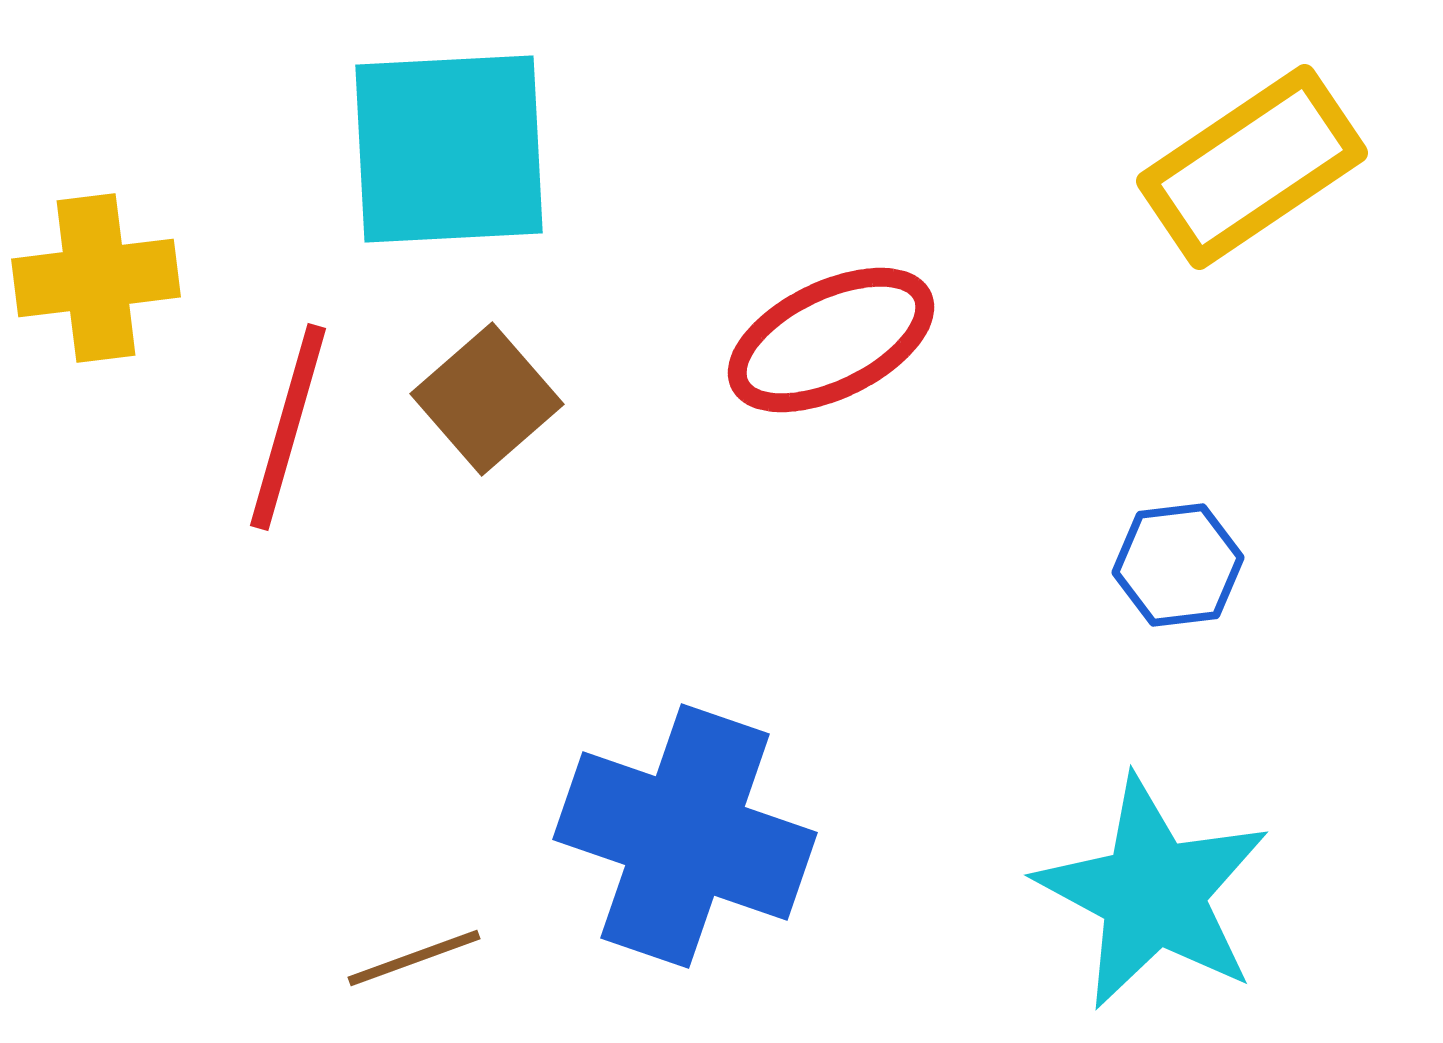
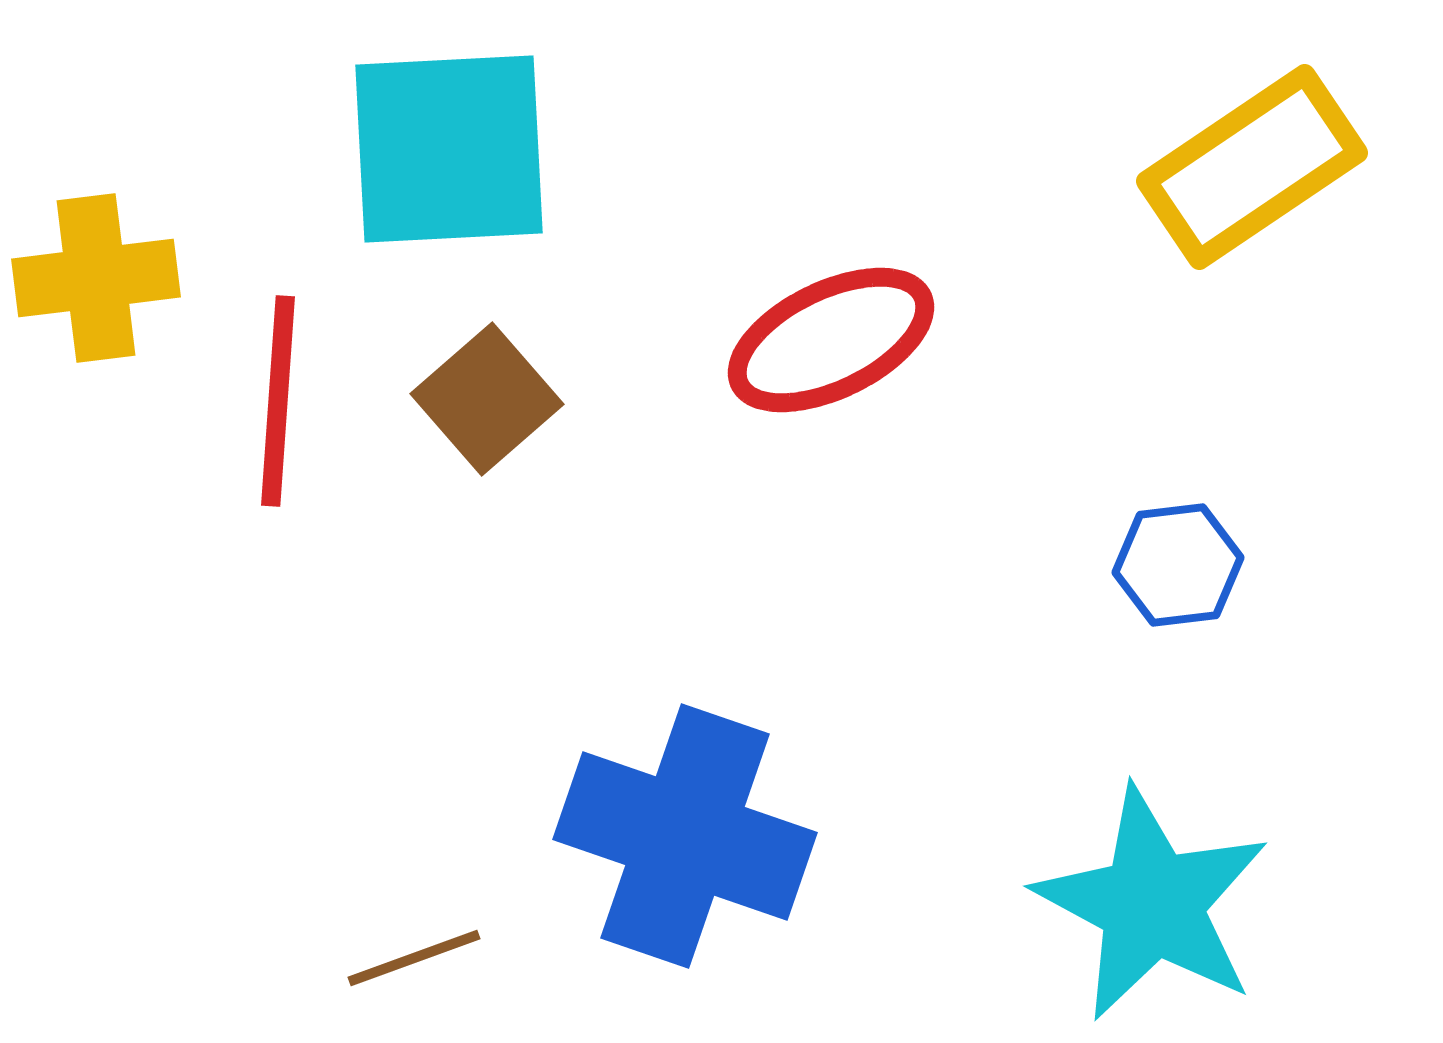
red line: moved 10 px left, 26 px up; rotated 12 degrees counterclockwise
cyan star: moved 1 px left, 11 px down
